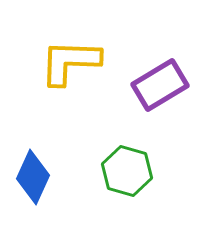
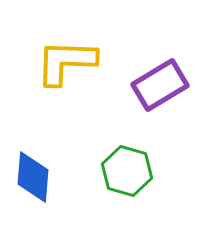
yellow L-shape: moved 4 px left
blue diamond: rotated 20 degrees counterclockwise
